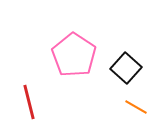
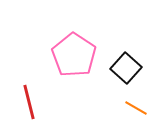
orange line: moved 1 px down
